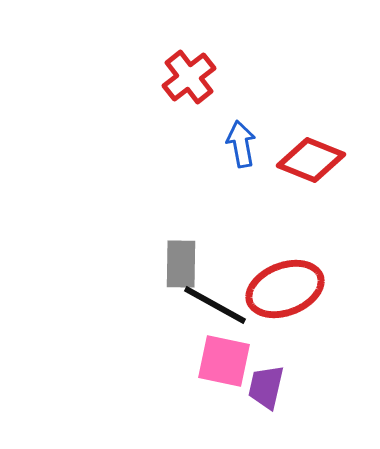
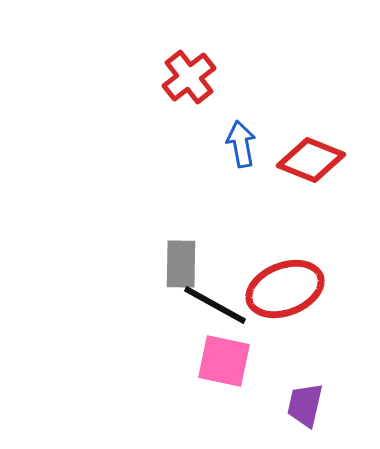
purple trapezoid: moved 39 px right, 18 px down
